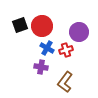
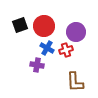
red circle: moved 2 px right
purple circle: moved 3 px left
purple cross: moved 4 px left, 2 px up
brown L-shape: moved 10 px right; rotated 40 degrees counterclockwise
